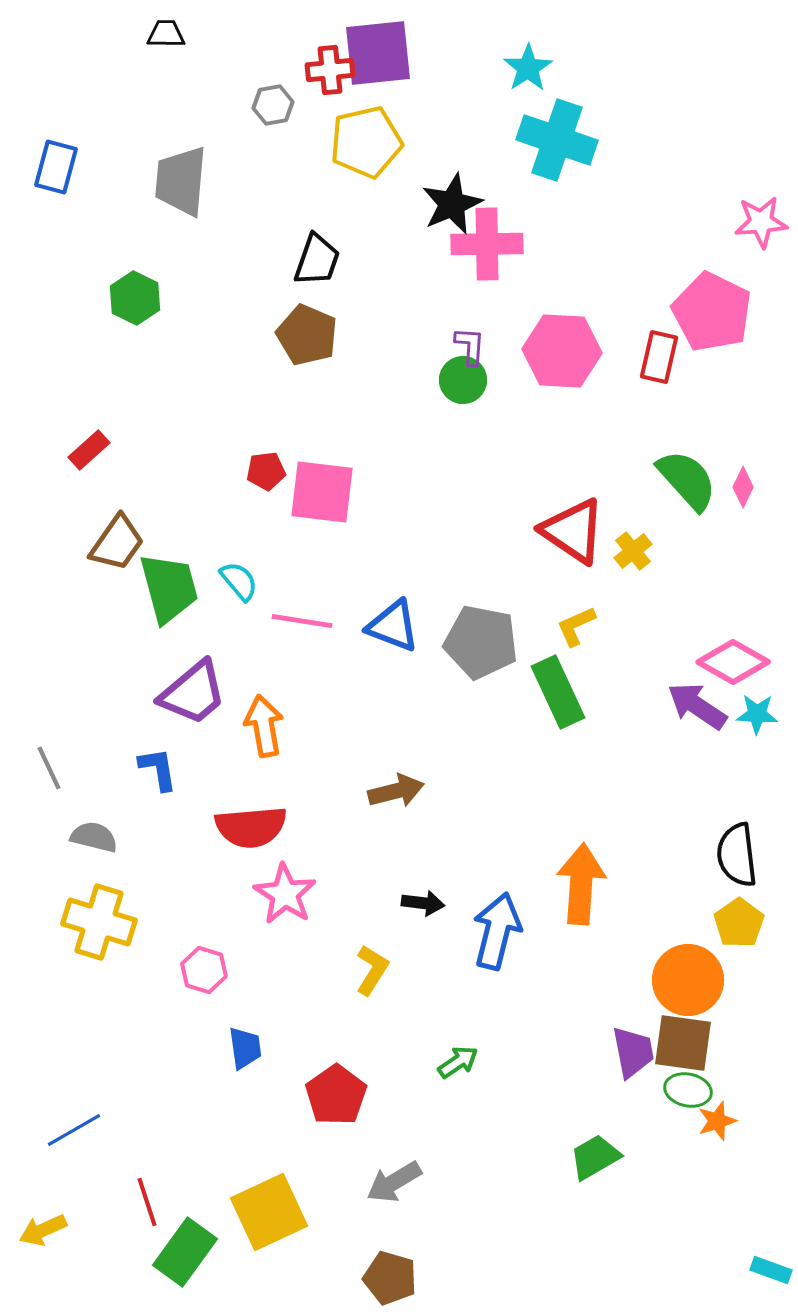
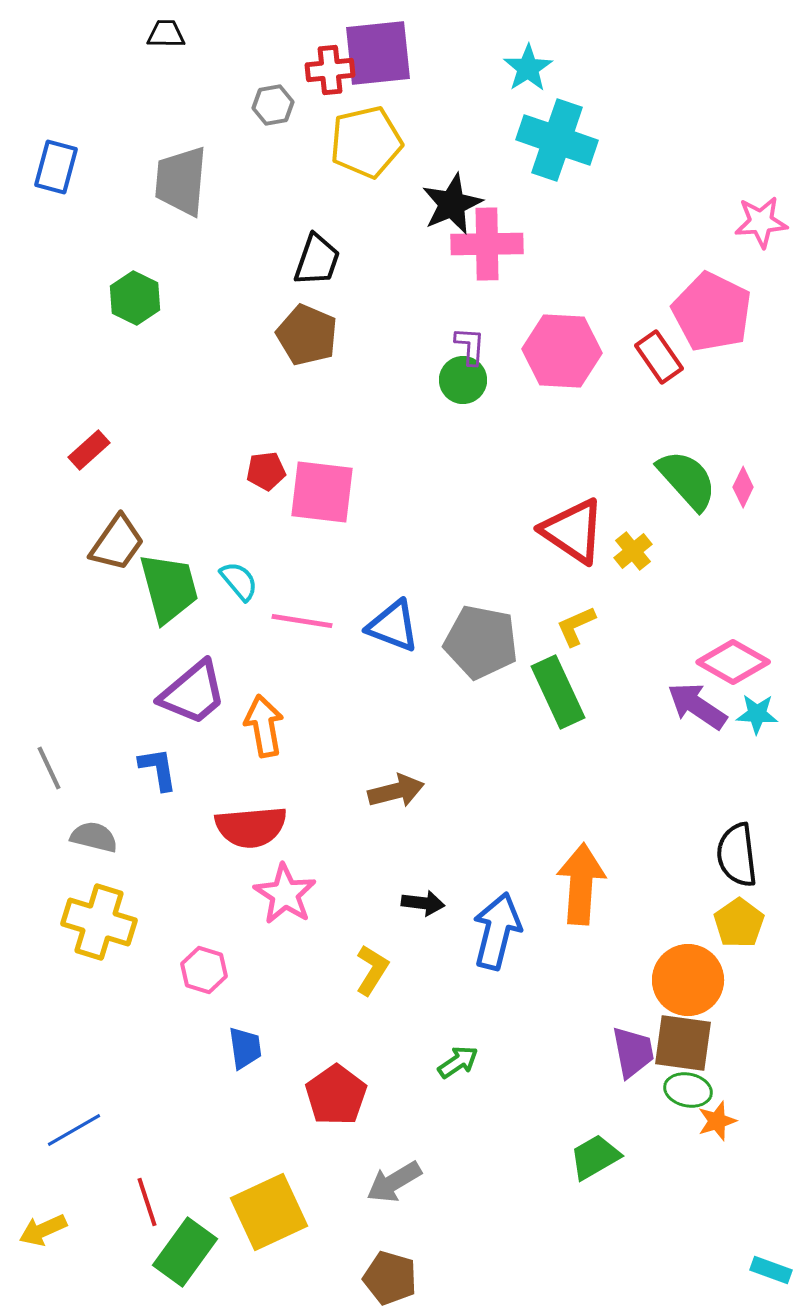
red rectangle at (659, 357): rotated 48 degrees counterclockwise
